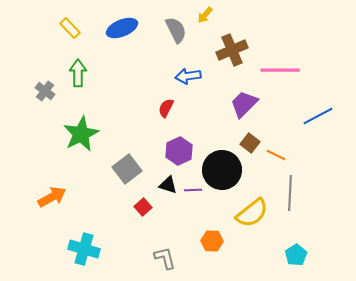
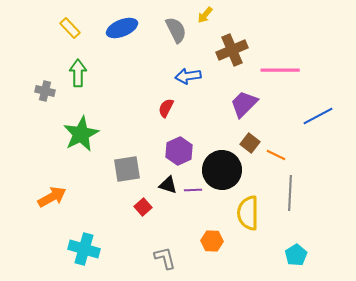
gray cross: rotated 24 degrees counterclockwise
gray square: rotated 28 degrees clockwise
yellow semicircle: moved 4 px left; rotated 128 degrees clockwise
